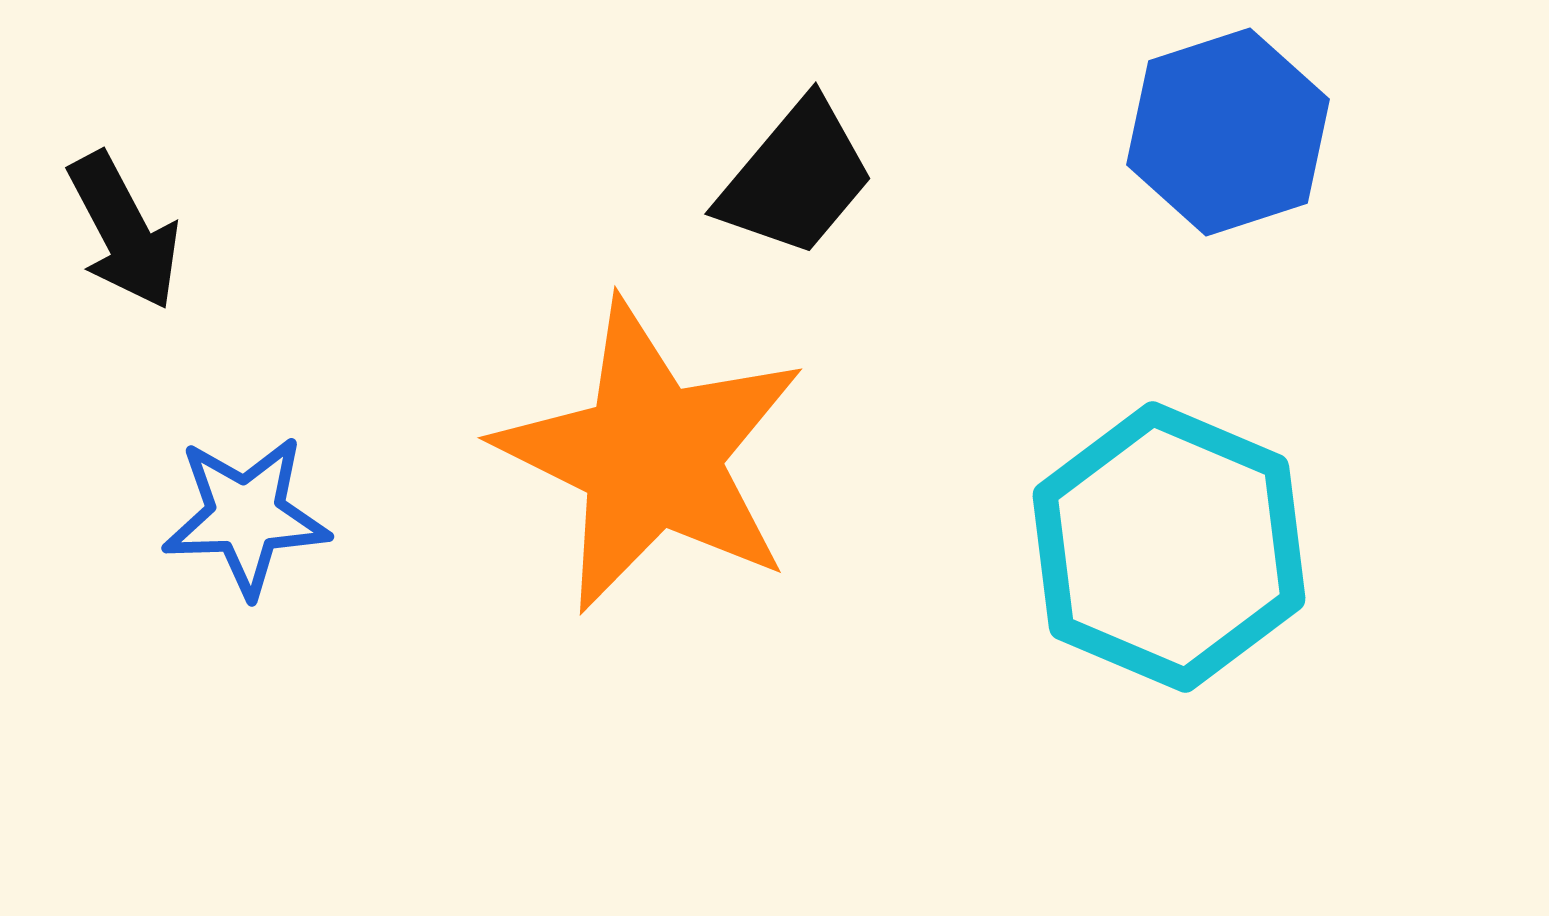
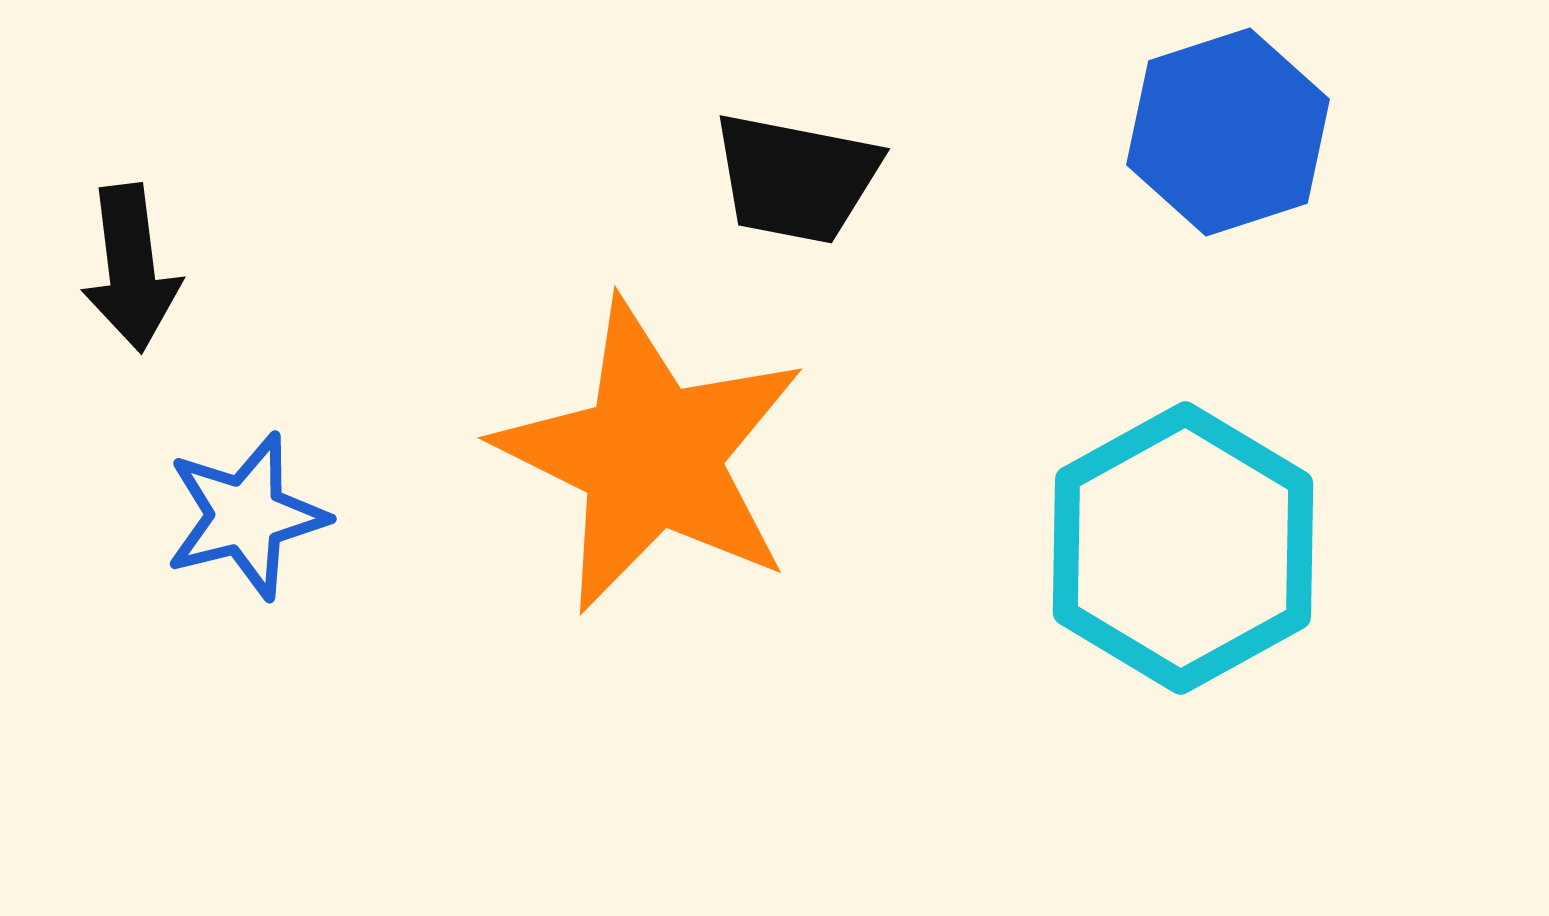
black trapezoid: rotated 61 degrees clockwise
black arrow: moved 7 px right, 37 px down; rotated 21 degrees clockwise
blue star: rotated 12 degrees counterclockwise
cyan hexagon: moved 14 px right, 1 px down; rotated 8 degrees clockwise
